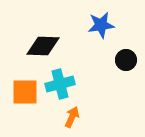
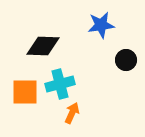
orange arrow: moved 4 px up
